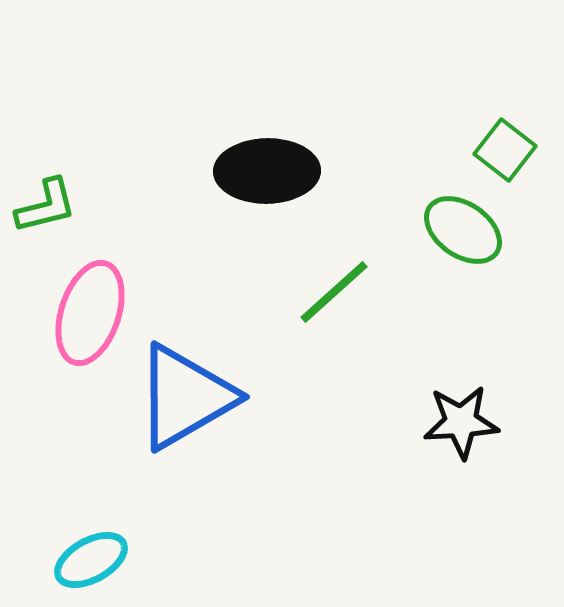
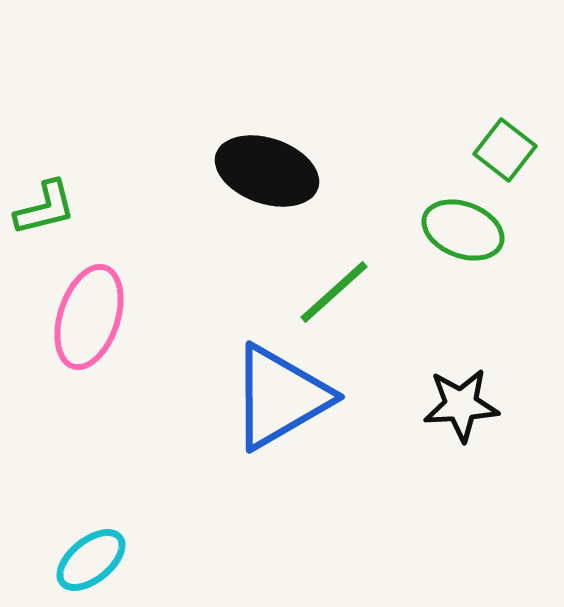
black ellipse: rotated 20 degrees clockwise
green L-shape: moved 1 px left, 2 px down
green ellipse: rotated 14 degrees counterclockwise
pink ellipse: moved 1 px left, 4 px down
blue triangle: moved 95 px right
black star: moved 17 px up
cyan ellipse: rotated 10 degrees counterclockwise
